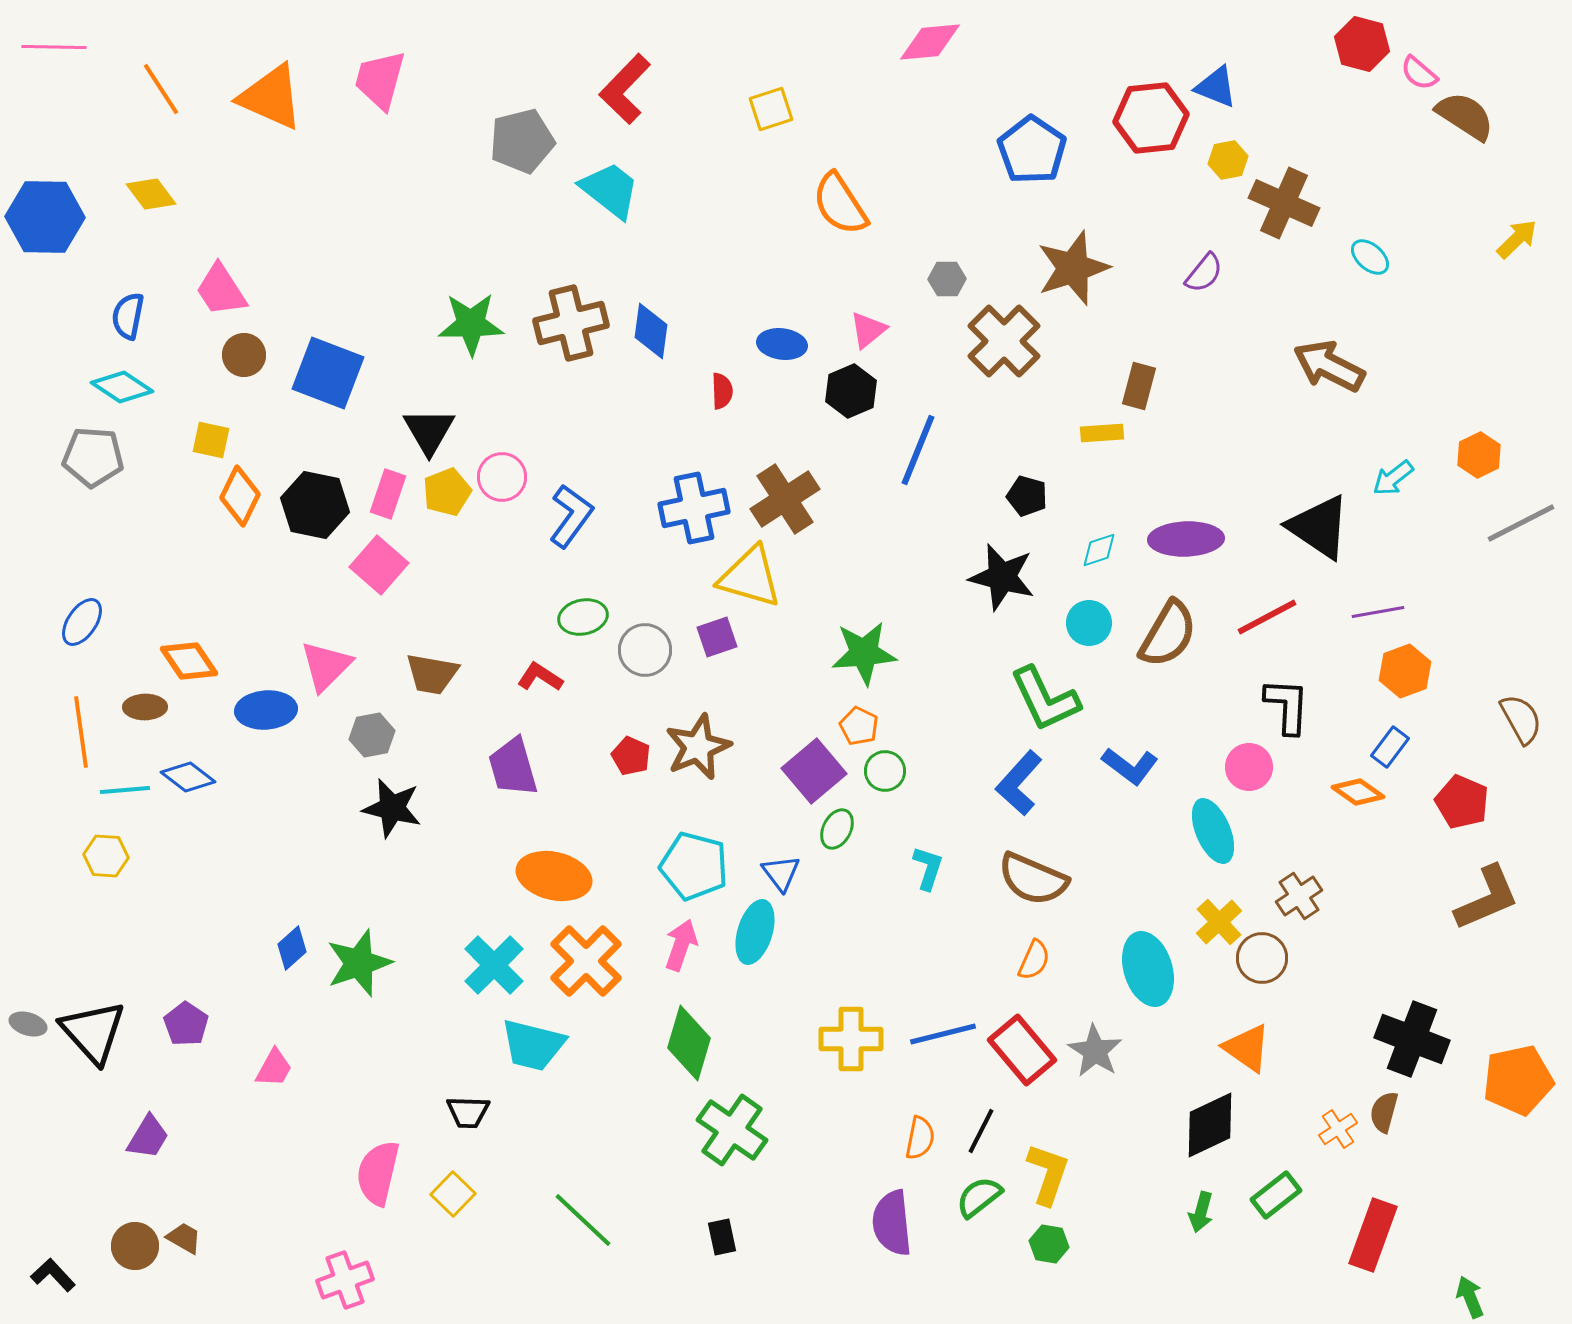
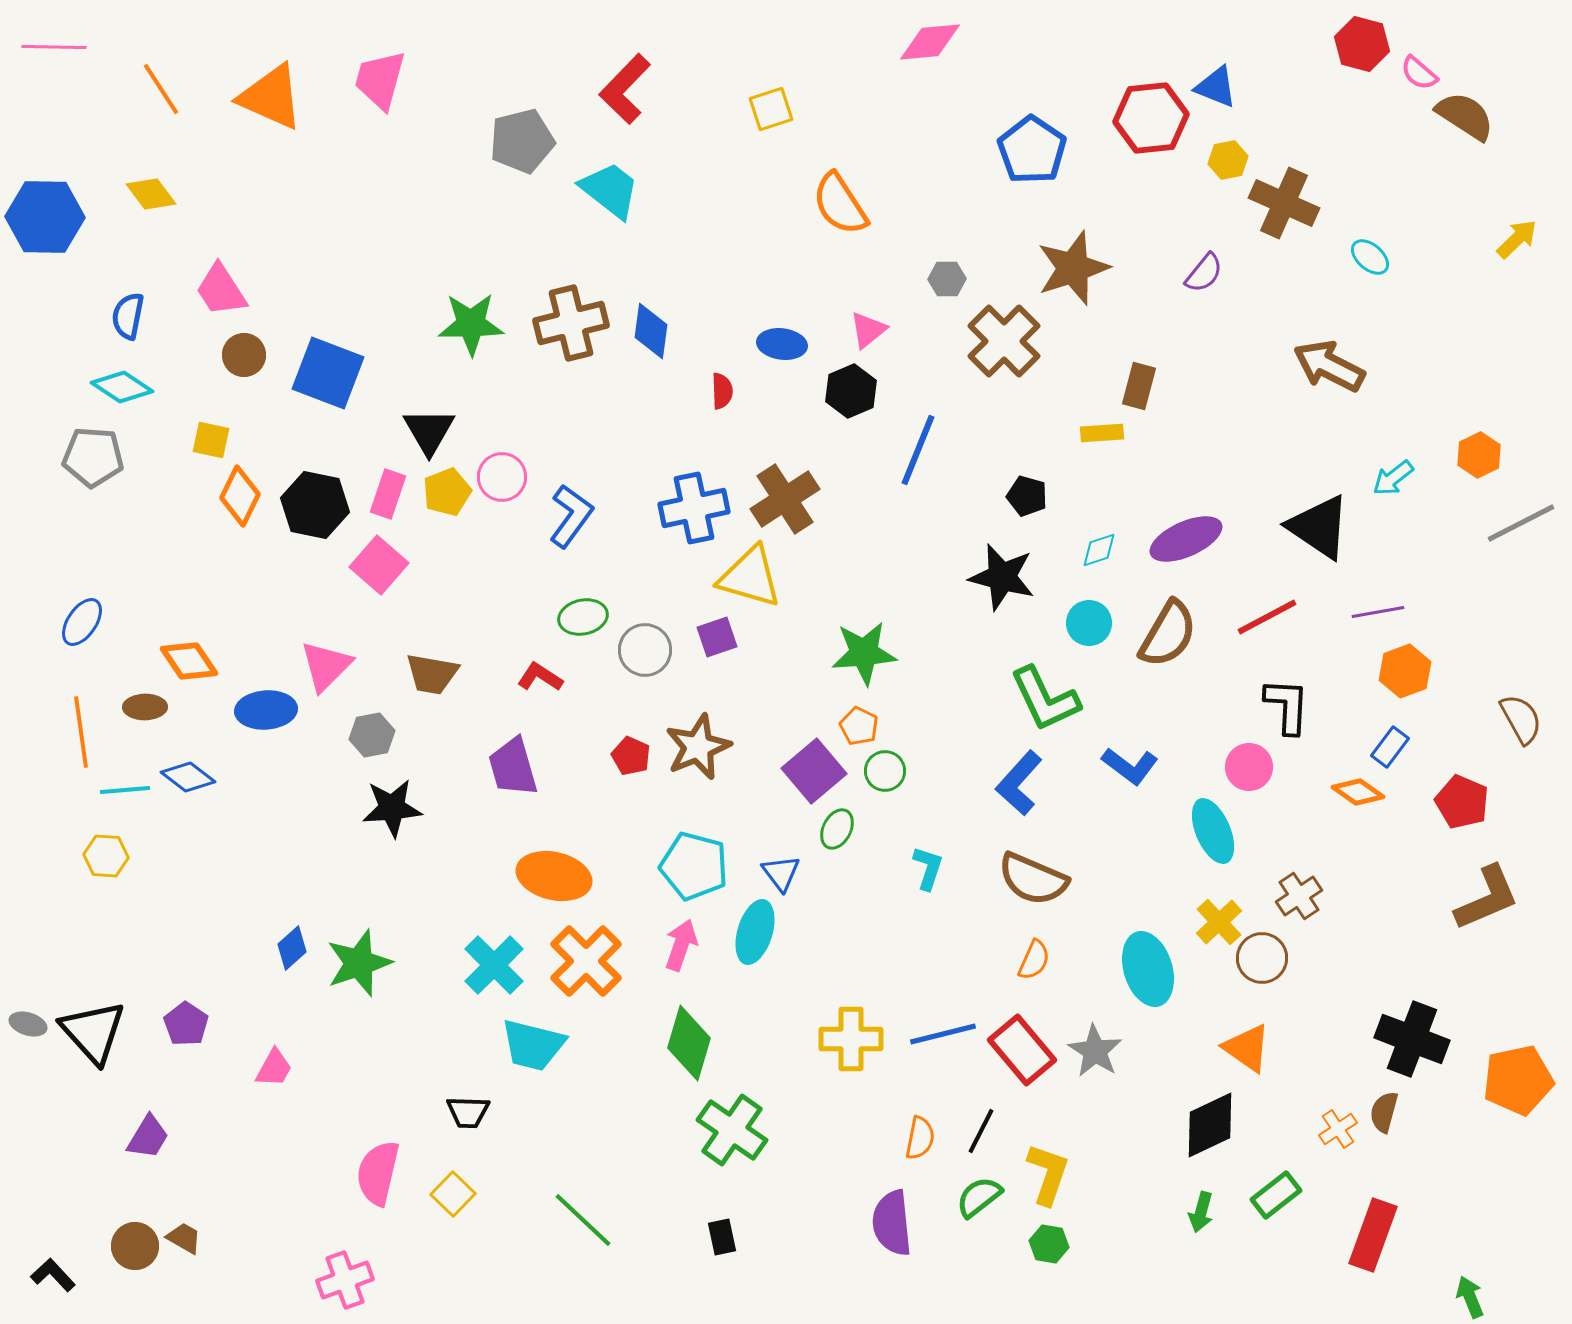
purple ellipse at (1186, 539): rotated 22 degrees counterclockwise
black star at (392, 808): rotated 18 degrees counterclockwise
